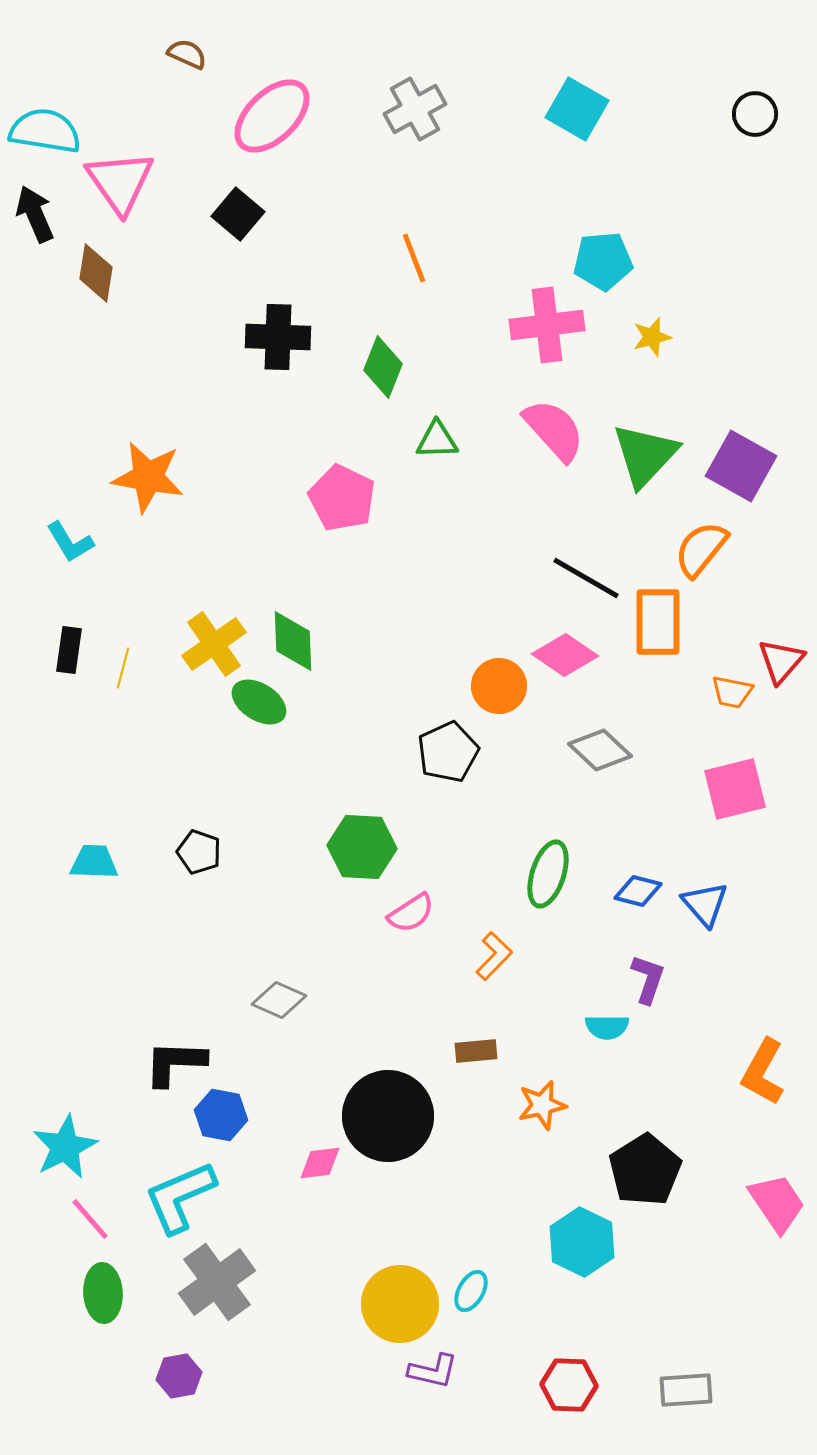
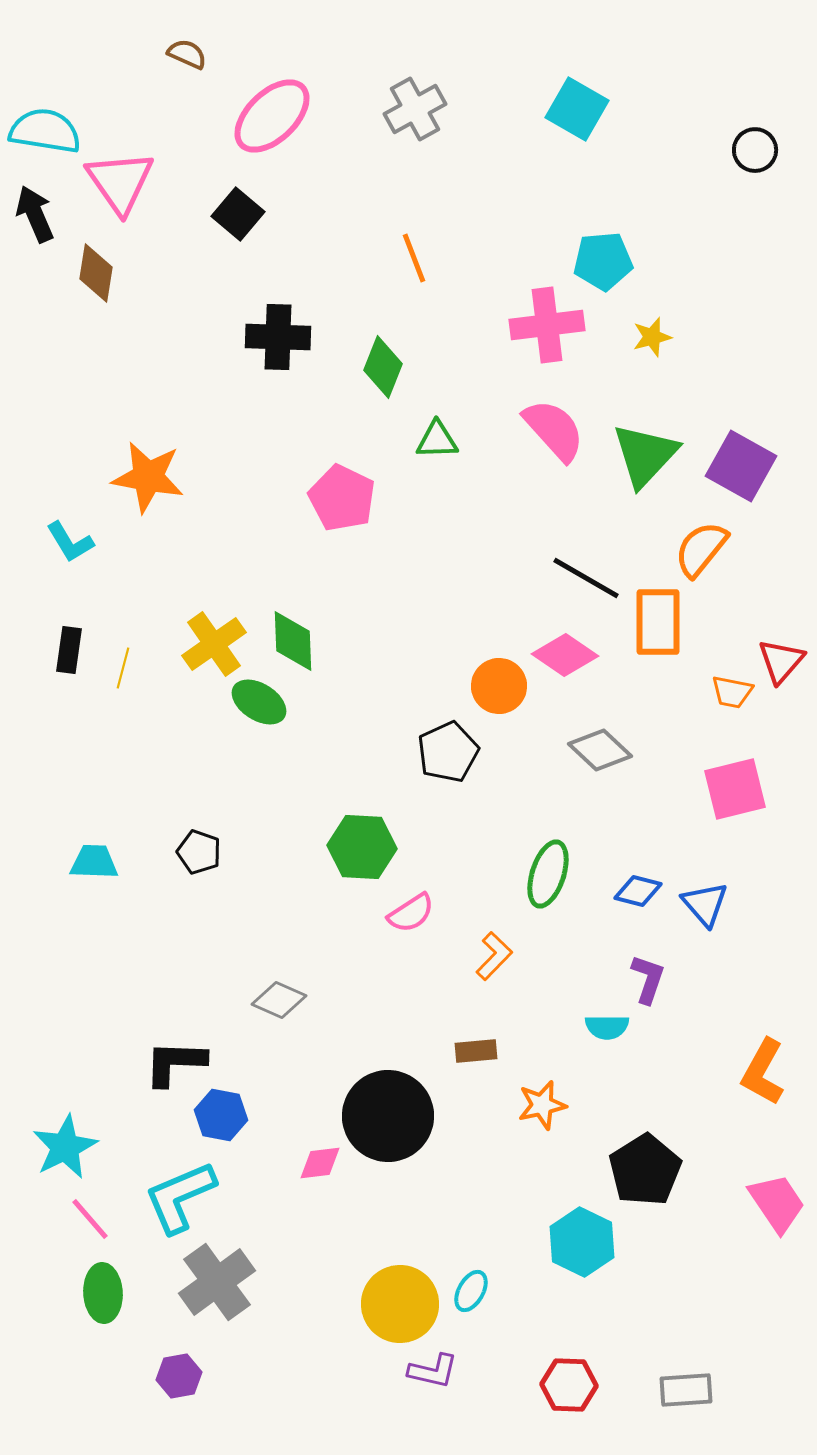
black circle at (755, 114): moved 36 px down
